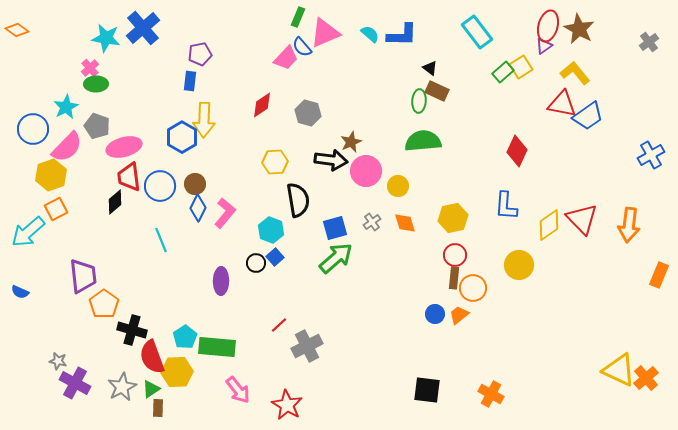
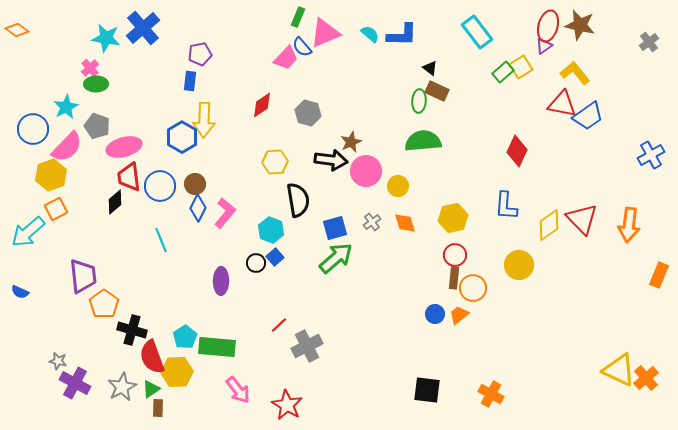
brown star at (579, 29): moved 1 px right, 4 px up; rotated 16 degrees counterclockwise
